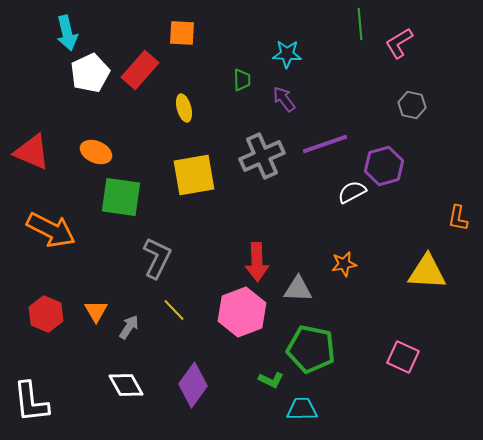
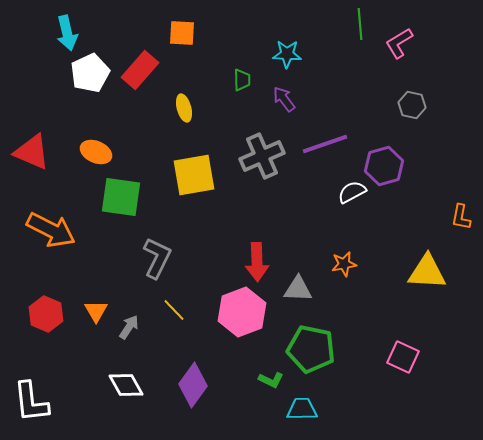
orange L-shape: moved 3 px right, 1 px up
